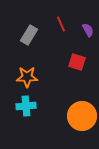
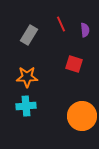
purple semicircle: moved 3 px left; rotated 24 degrees clockwise
red square: moved 3 px left, 2 px down
